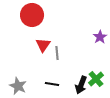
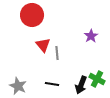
purple star: moved 9 px left, 1 px up
red triangle: rotated 14 degrees counterclockwise
green cross: moved 1 px right; rotated 21 degrees counterclockwise
